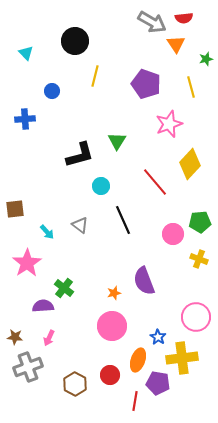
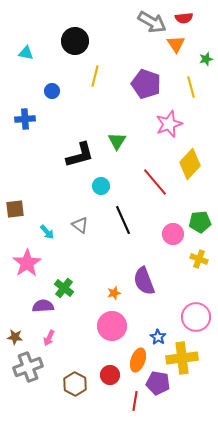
cyan triangle at (26, 53): rotated 35 degrees counterclockwise
